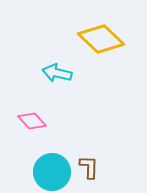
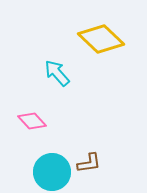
cyan arrow: rotated 36 degrees clockwise
brown L-shape: moved 4 px up; rotated 80 degrees clockwise
